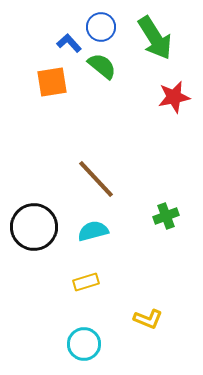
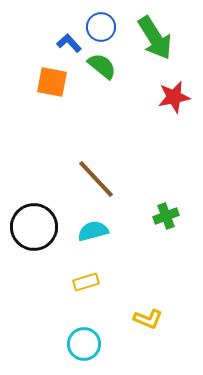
orange square: rotated 20 degrees clockwise
